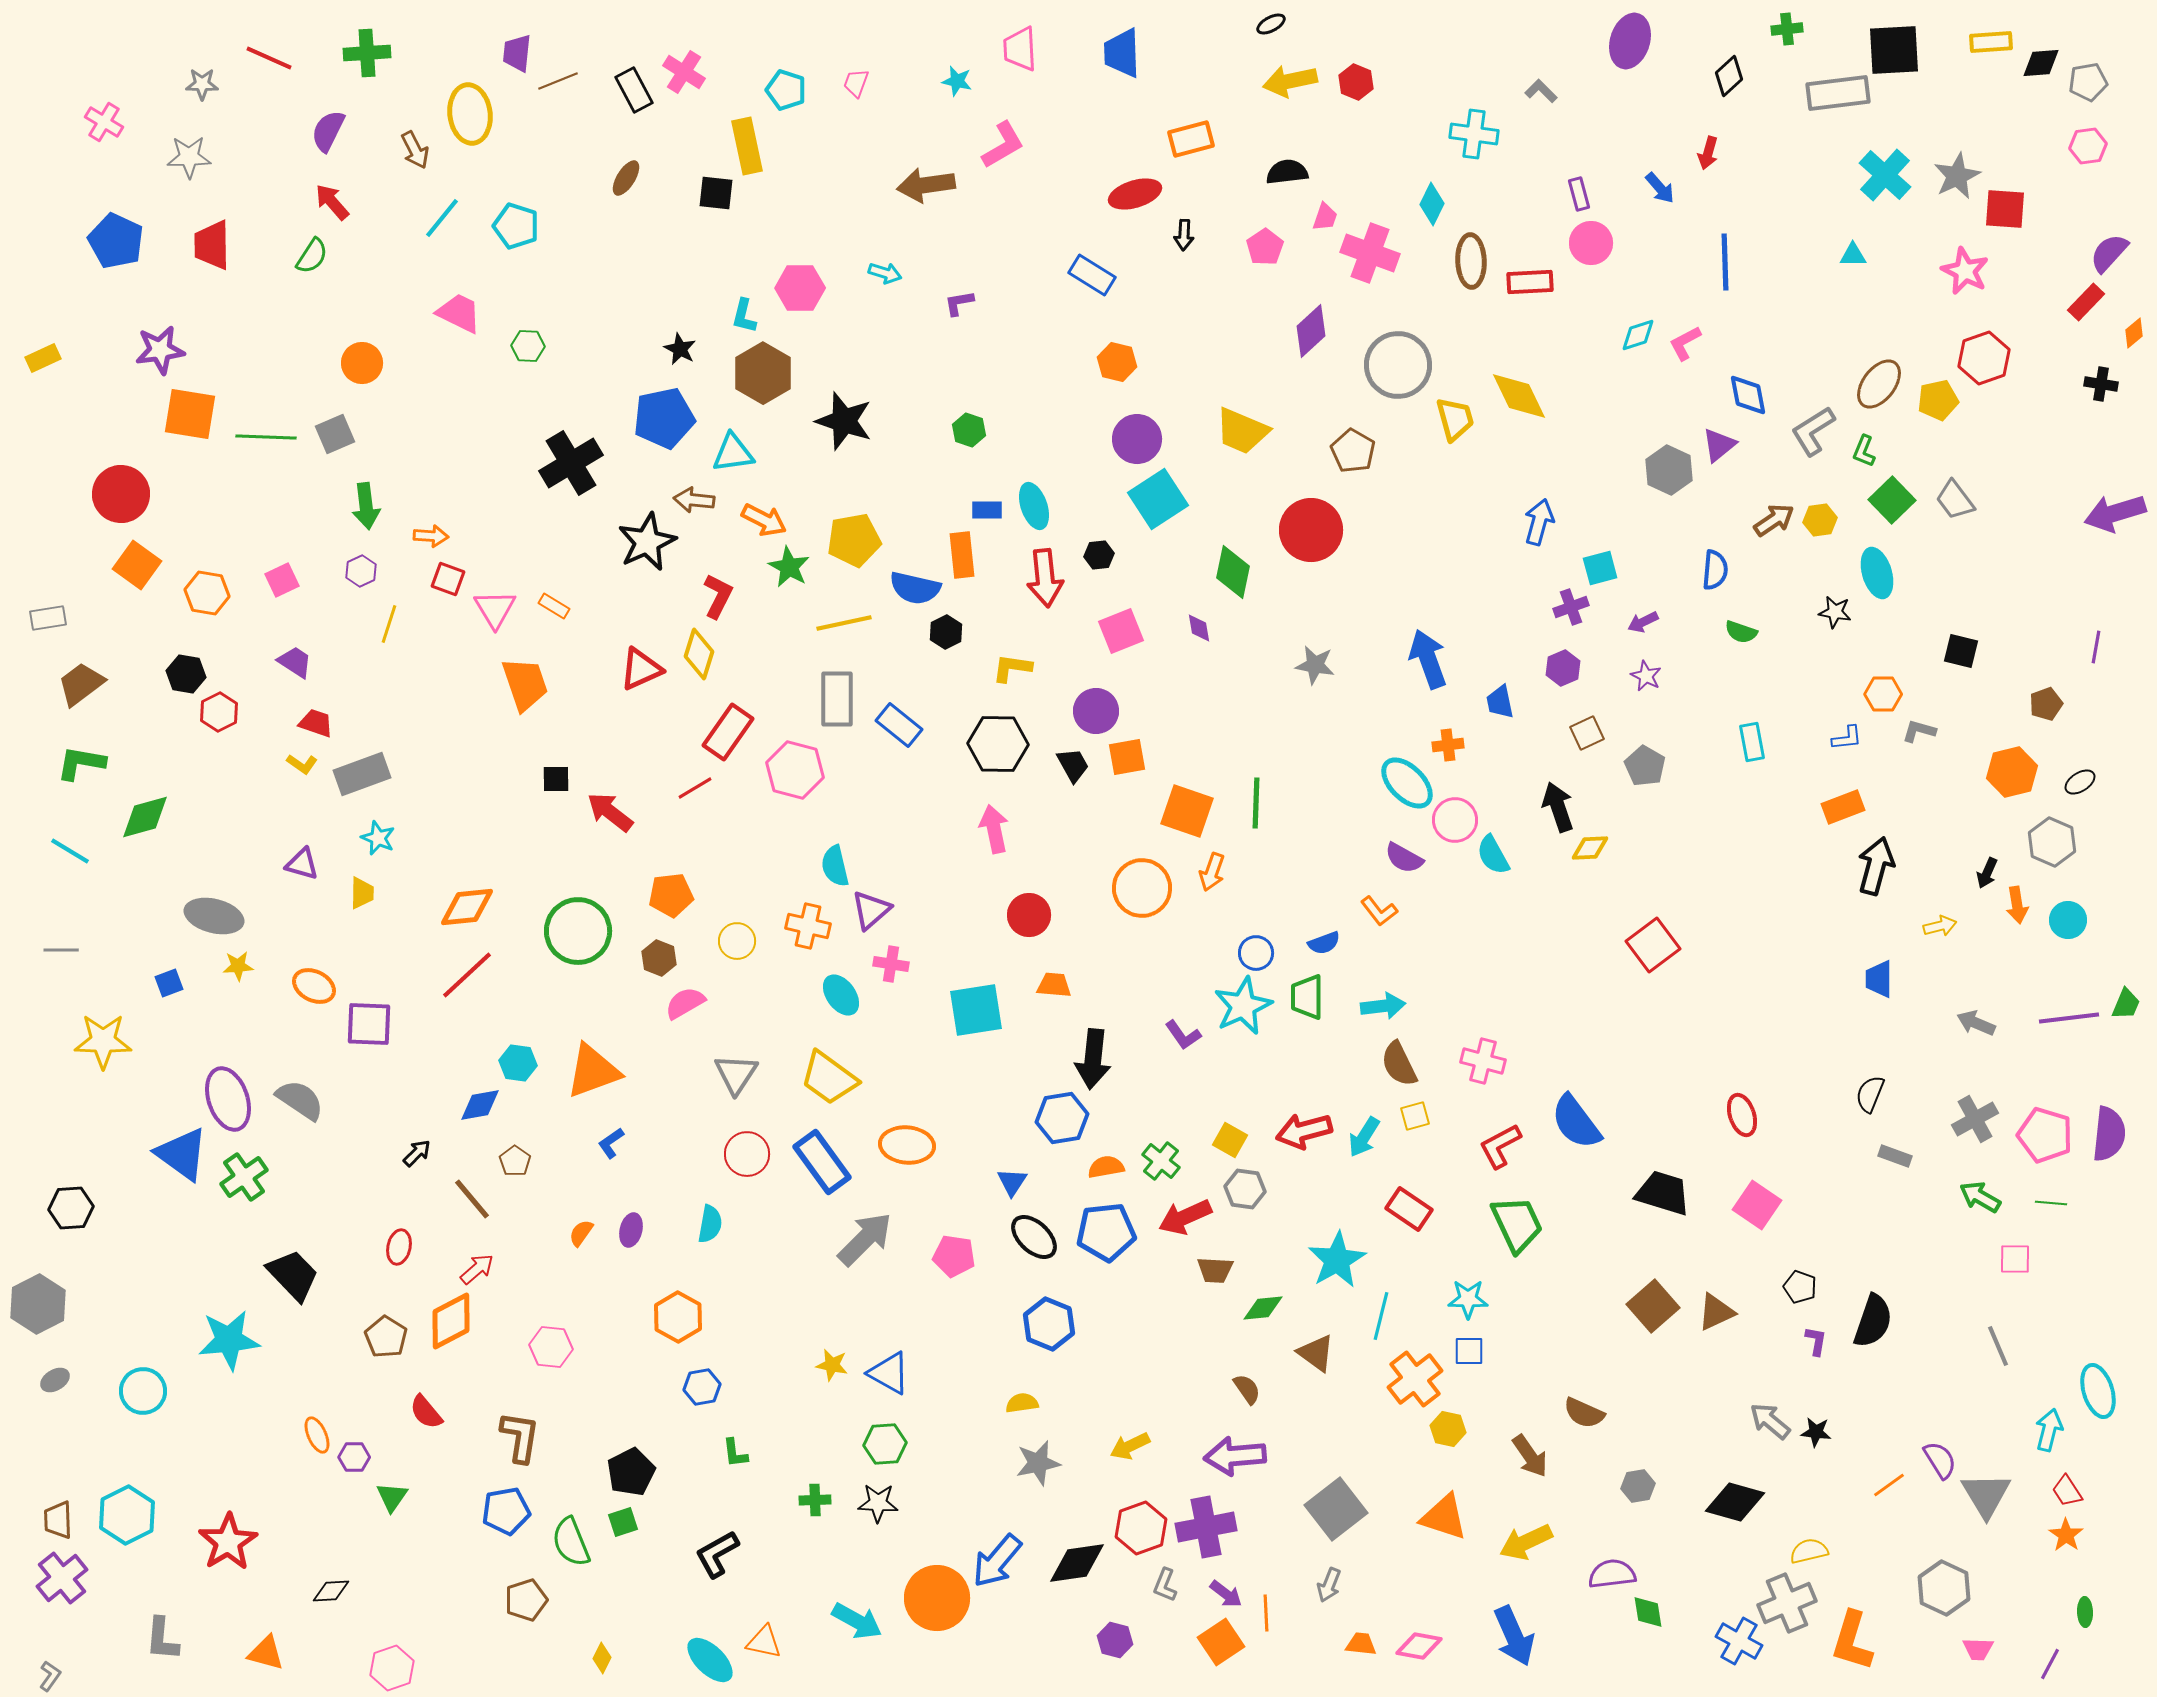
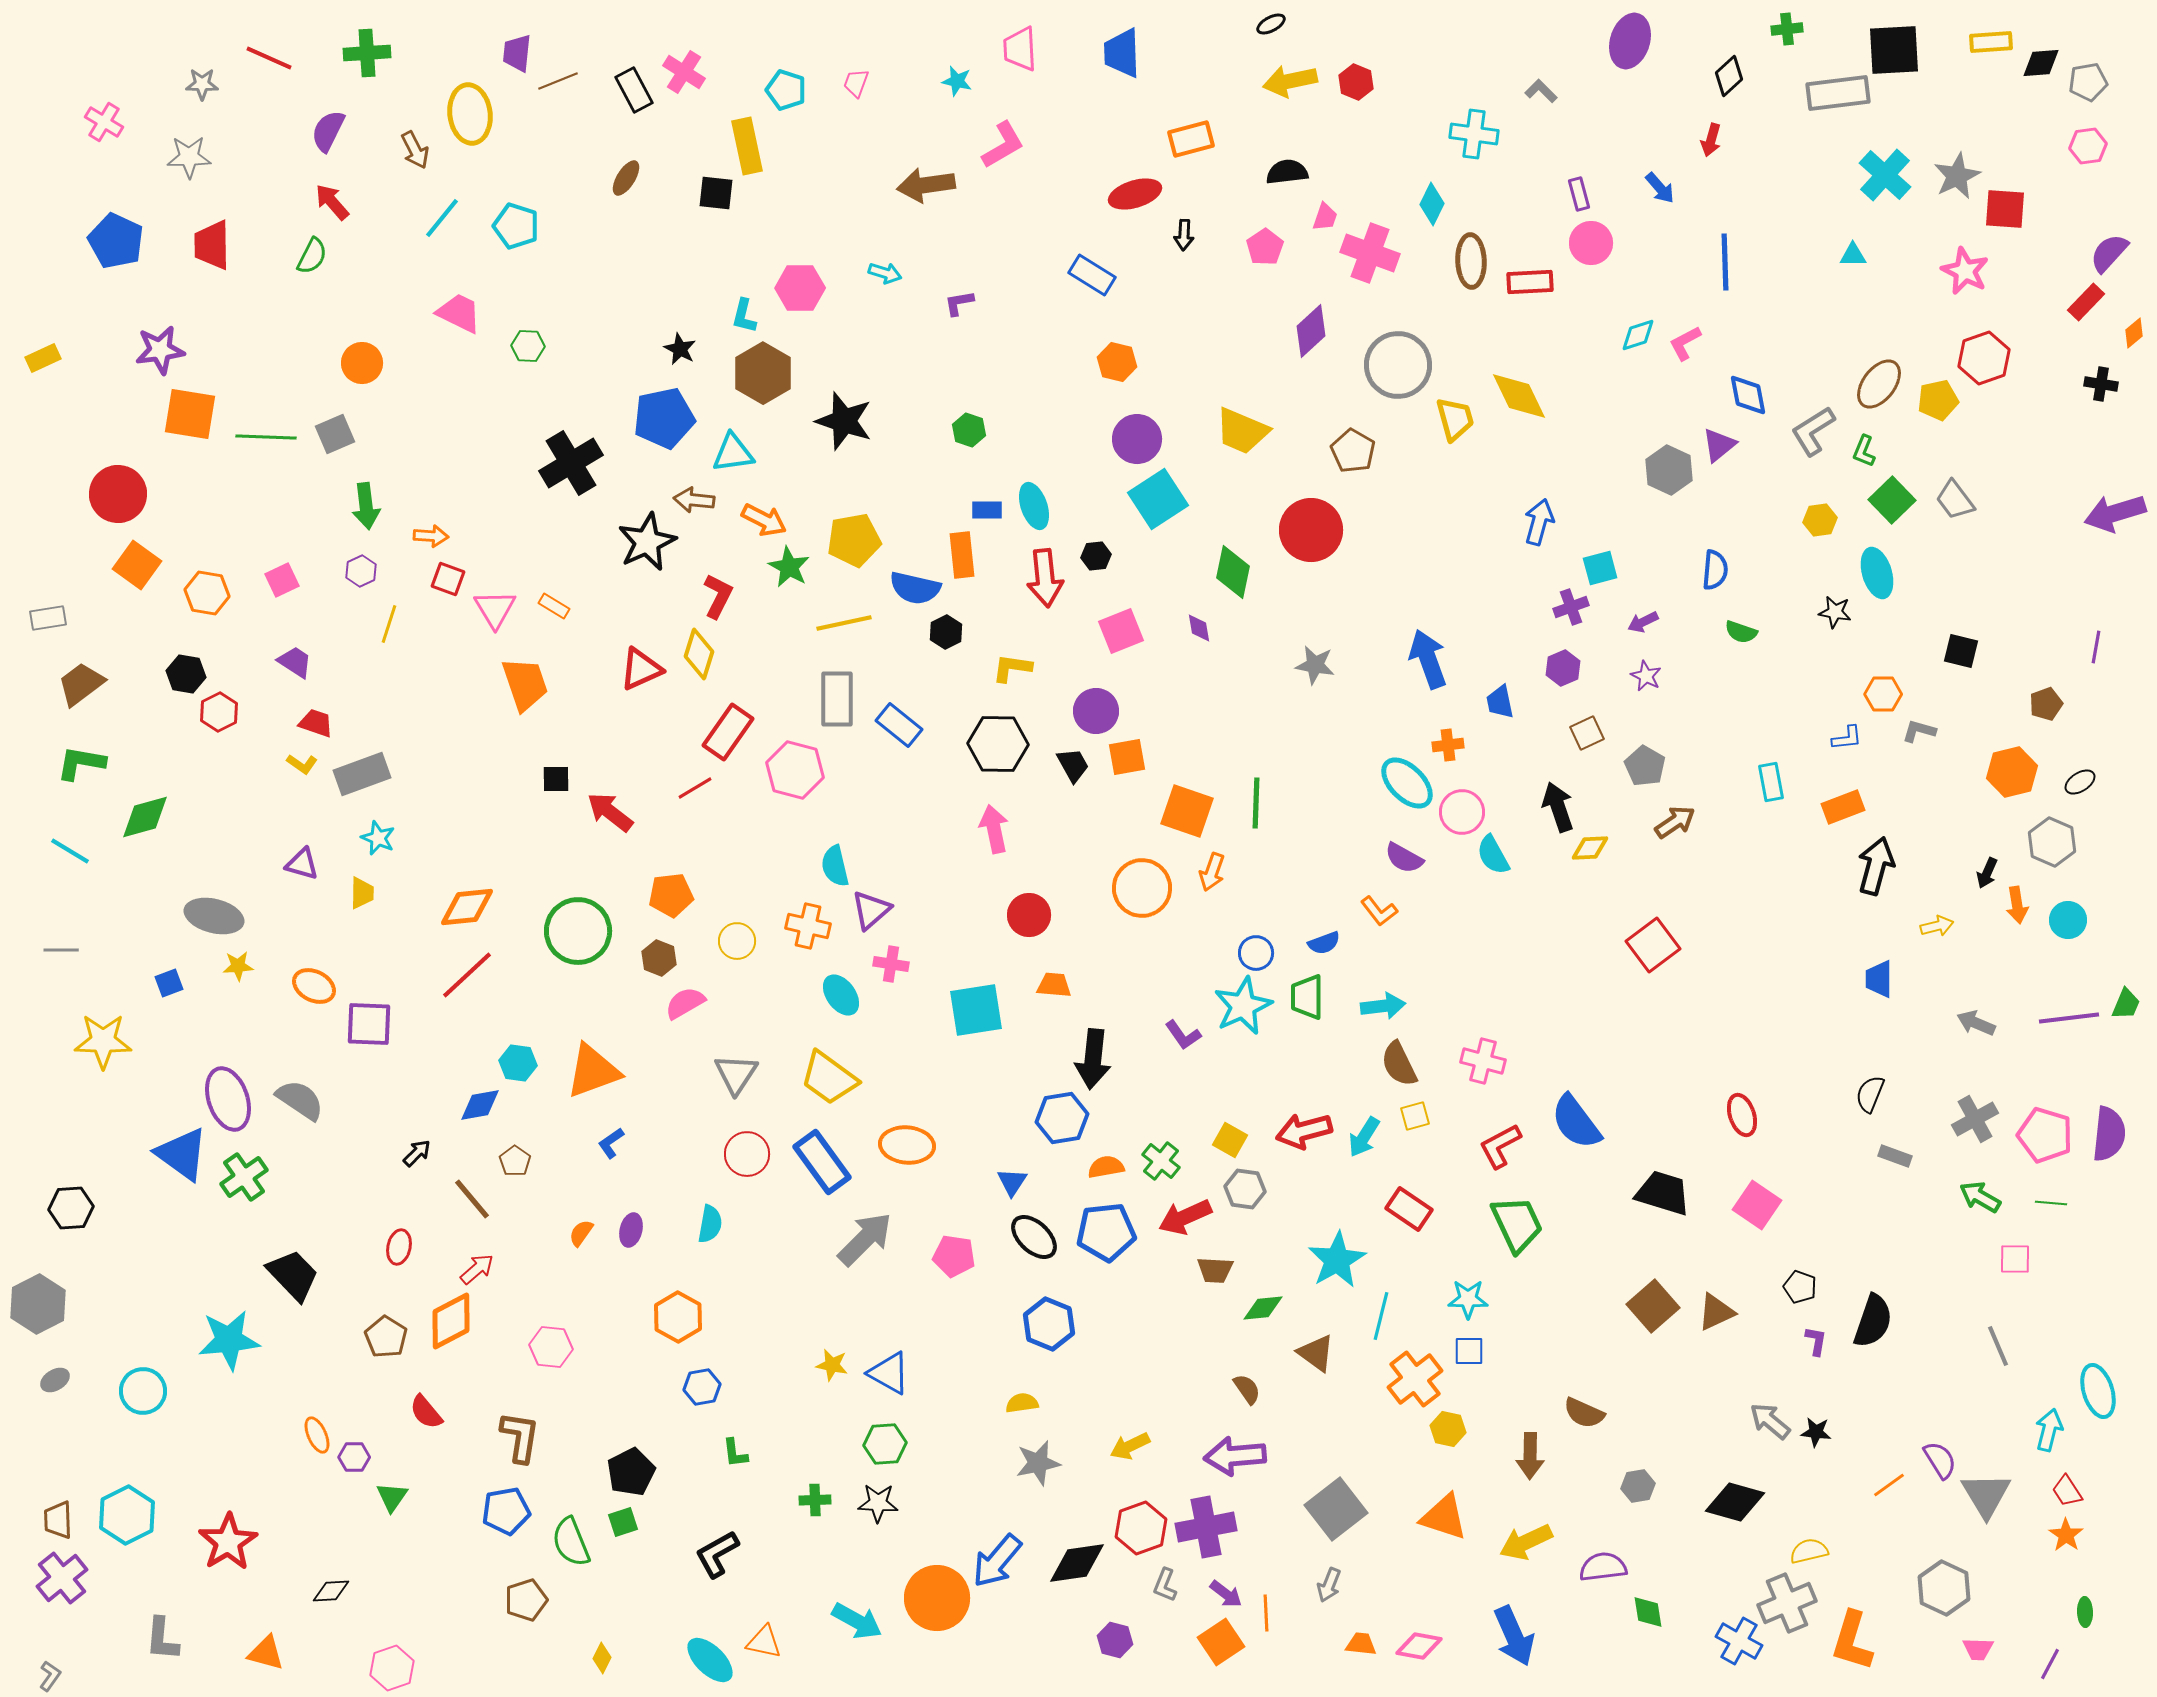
red arrow at (1708, 153): moved 3 px right, 13 px up
green semicircle at (312, 256): rotated 6 degrees counterclockwise
red circle at (121, 494): moved 3 px left
brown arrow at (1774, 520): moved 99 px left, 302 px down
black hexagon at (1099, 555): moved 3 px left, 1 px down
cyan rectangle at (1752, 742): moved 19 px right, 40 px down
pink circle at (1455, 820): moved 7 px right, 8 px up
yellow arrow at (1940, 926): moved 3 px left
brown arrow at (1530, 1456): rotated 36 degrees clockwise
purple semicircle at (1612, 1574): moved 9 px left, 7 px up
